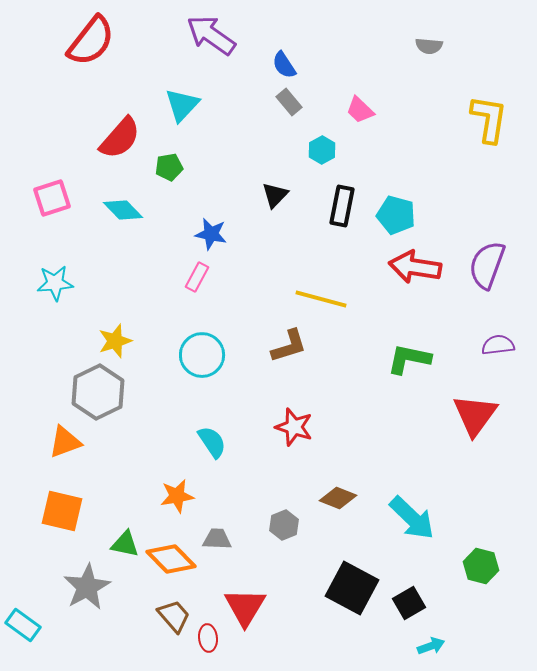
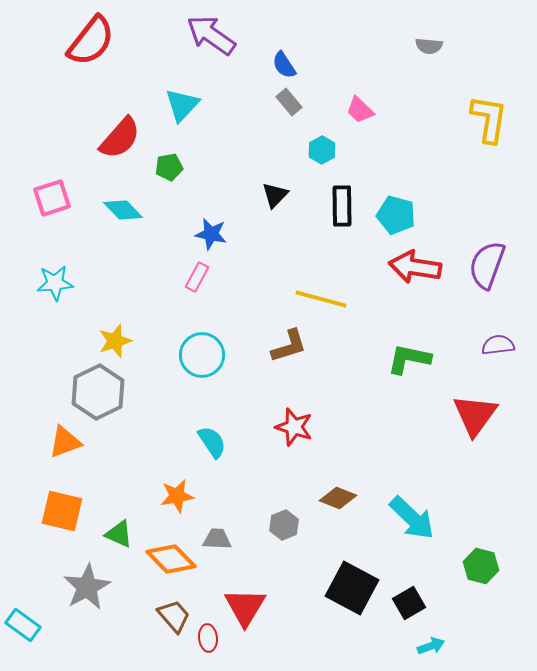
black rectangle at (342, 206): rotated 12 degrees counterclockwise
green triangle at (125, 544): moved 6 px left, 10 px up; rotated 12 degrees clockwise
